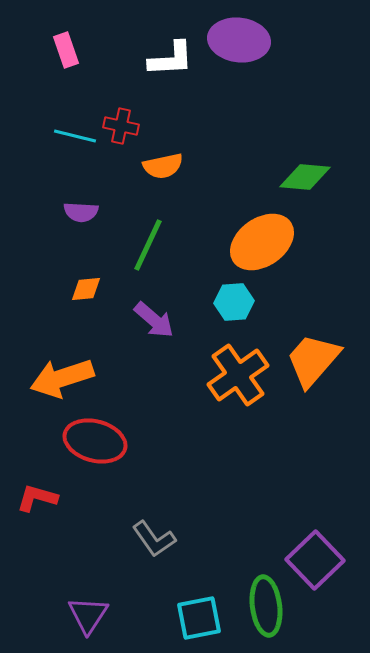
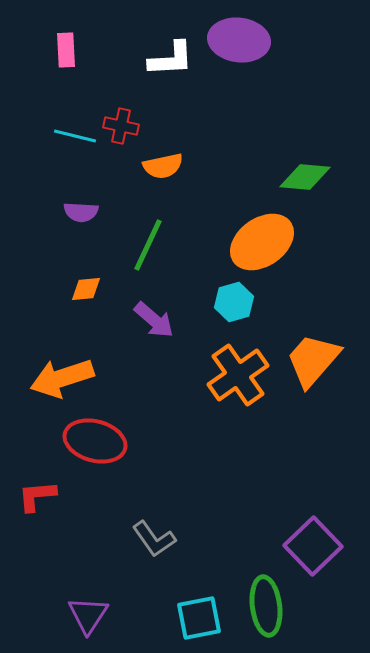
pink rectangle: rotated 16 degrees clockwise
cyan hexagon: rotated 12 degrees counterclockwise
red L-shape: moved 2 px up; rotated 21 degrees counterclockwise
purple square: moved 2 px left, 14 px up
